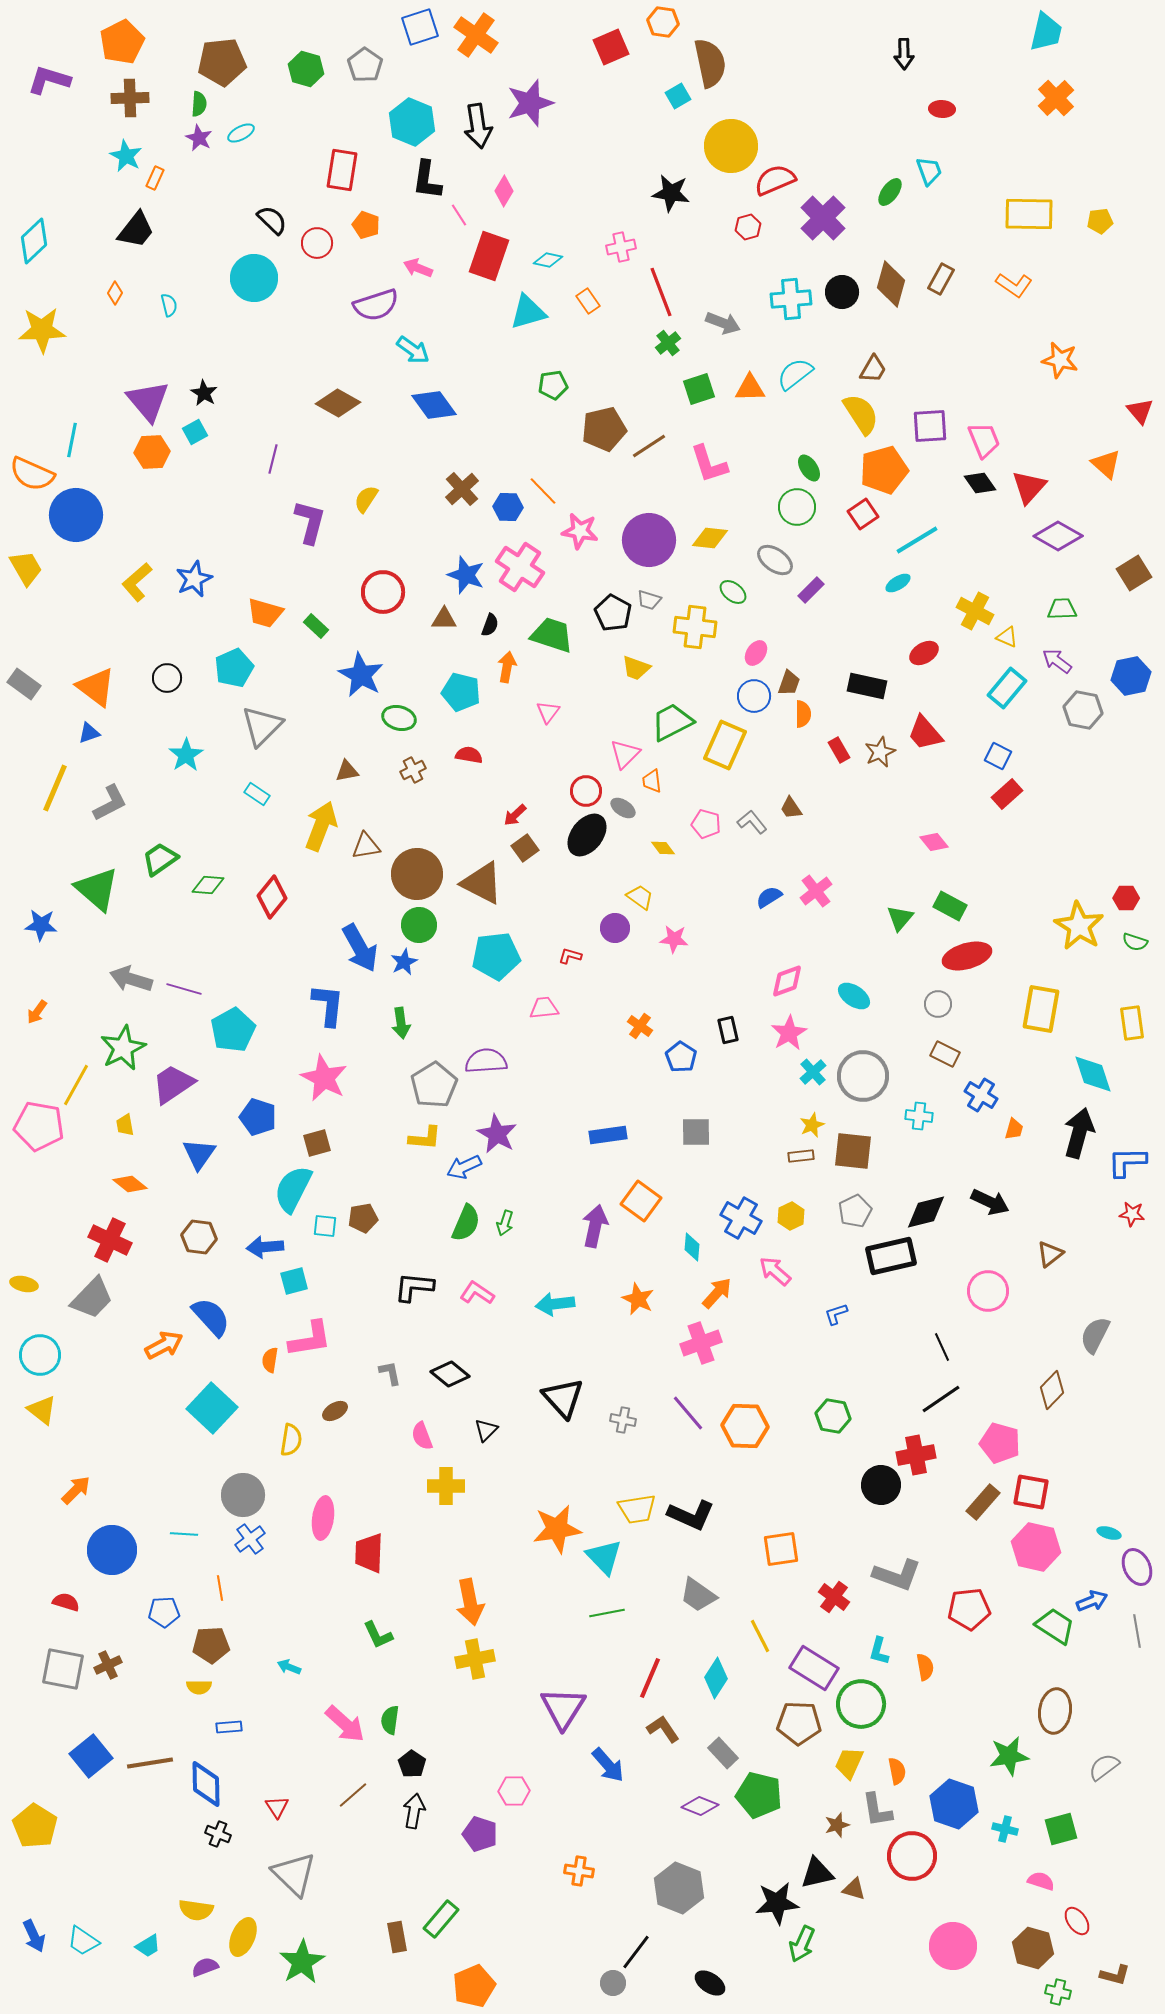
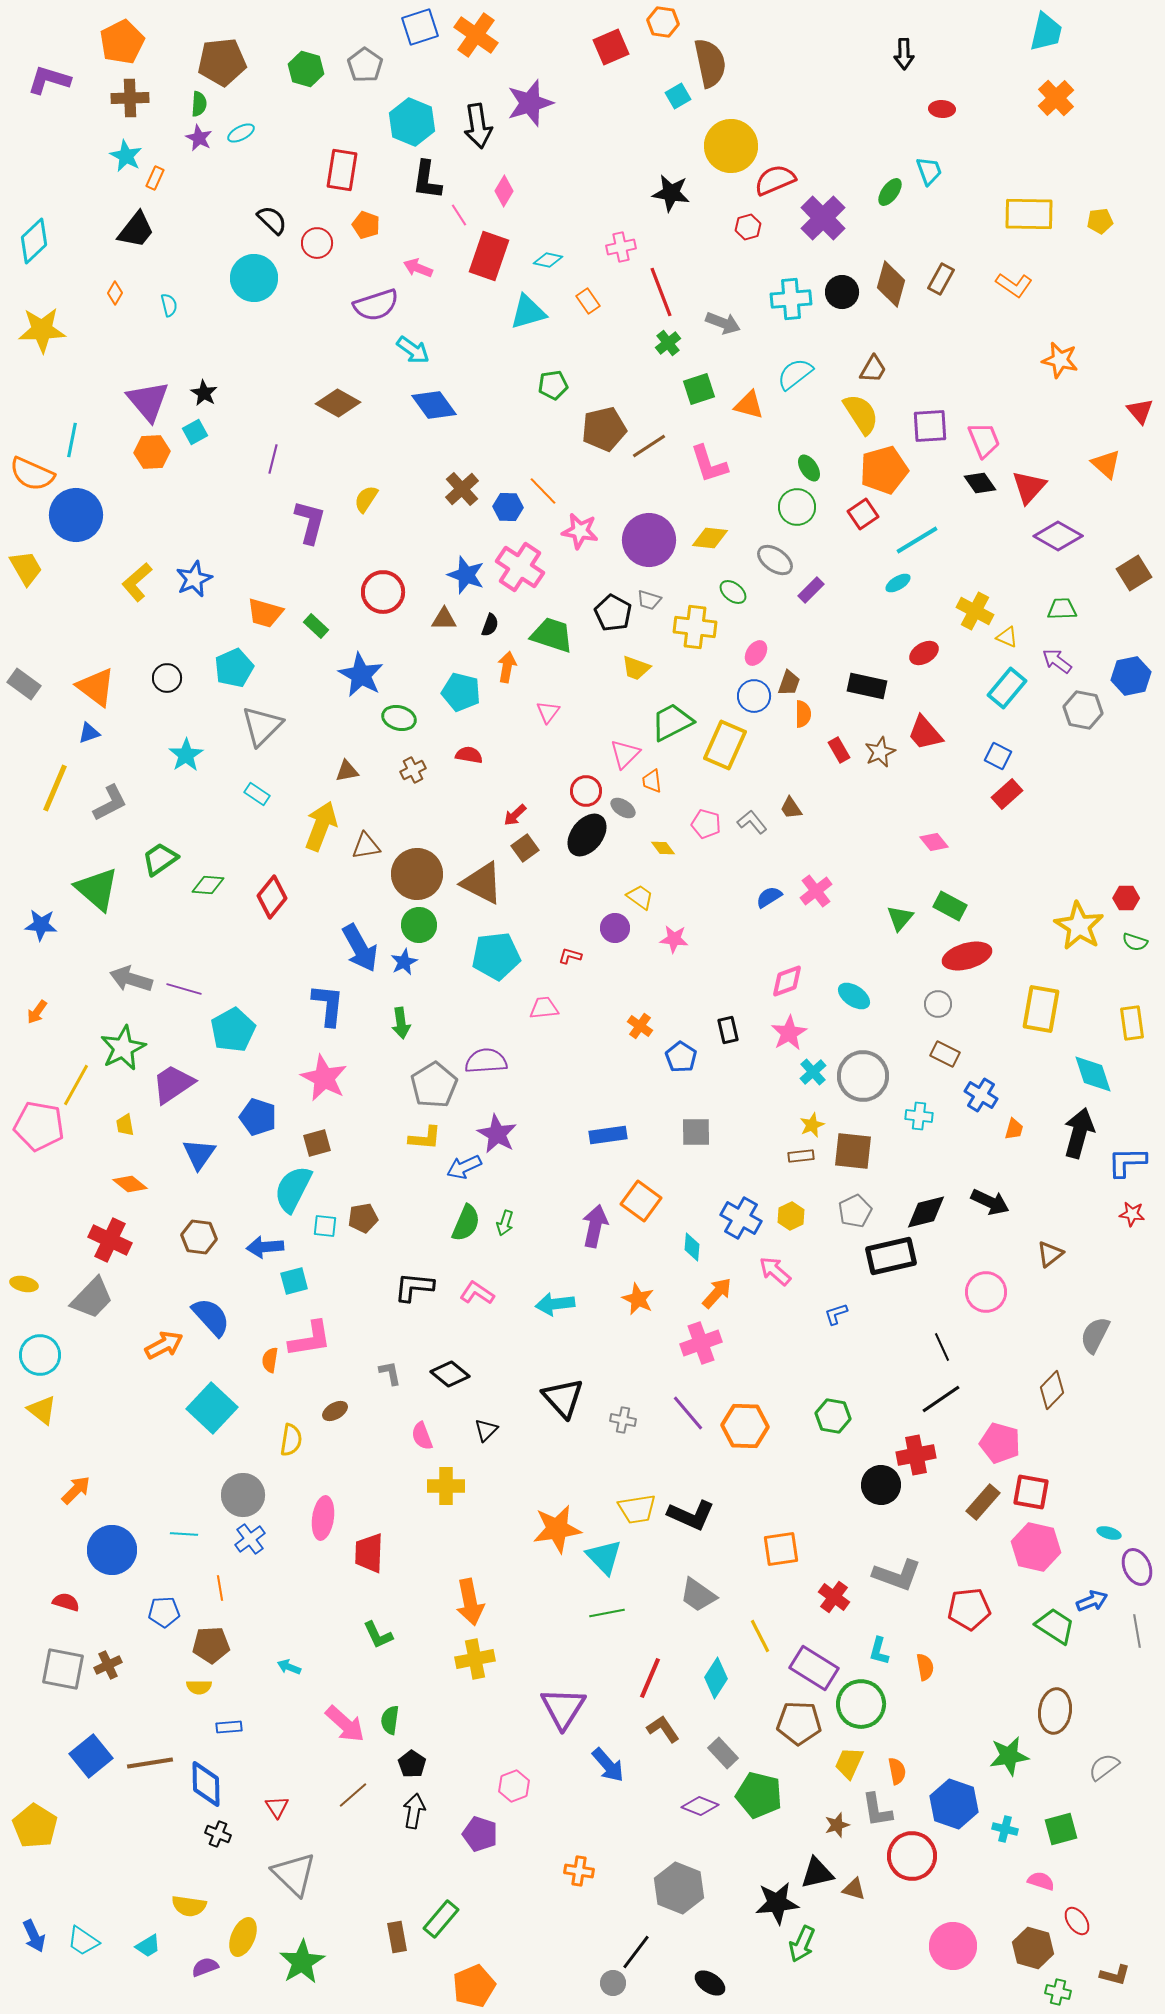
orange triangle at (750, 388): moved 1 px left, 17 px down; rotated 16 degrees clockwise
pink circle at (988, 1291): moved 2 px left, 1 px down
pink hexagon at (514, 1791): moved 5 px up; rotated 20 degrees counterclockwise
yellow semicircle at (196, 1910): moved 7 px left, 4 px up
